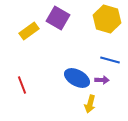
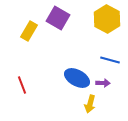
yellow hexagon: rotated 12 degrees clockwise
yellow rectangle: rotated 24 degrees counterclockwise
purple arrow: moved 1 px right, 3 px down
